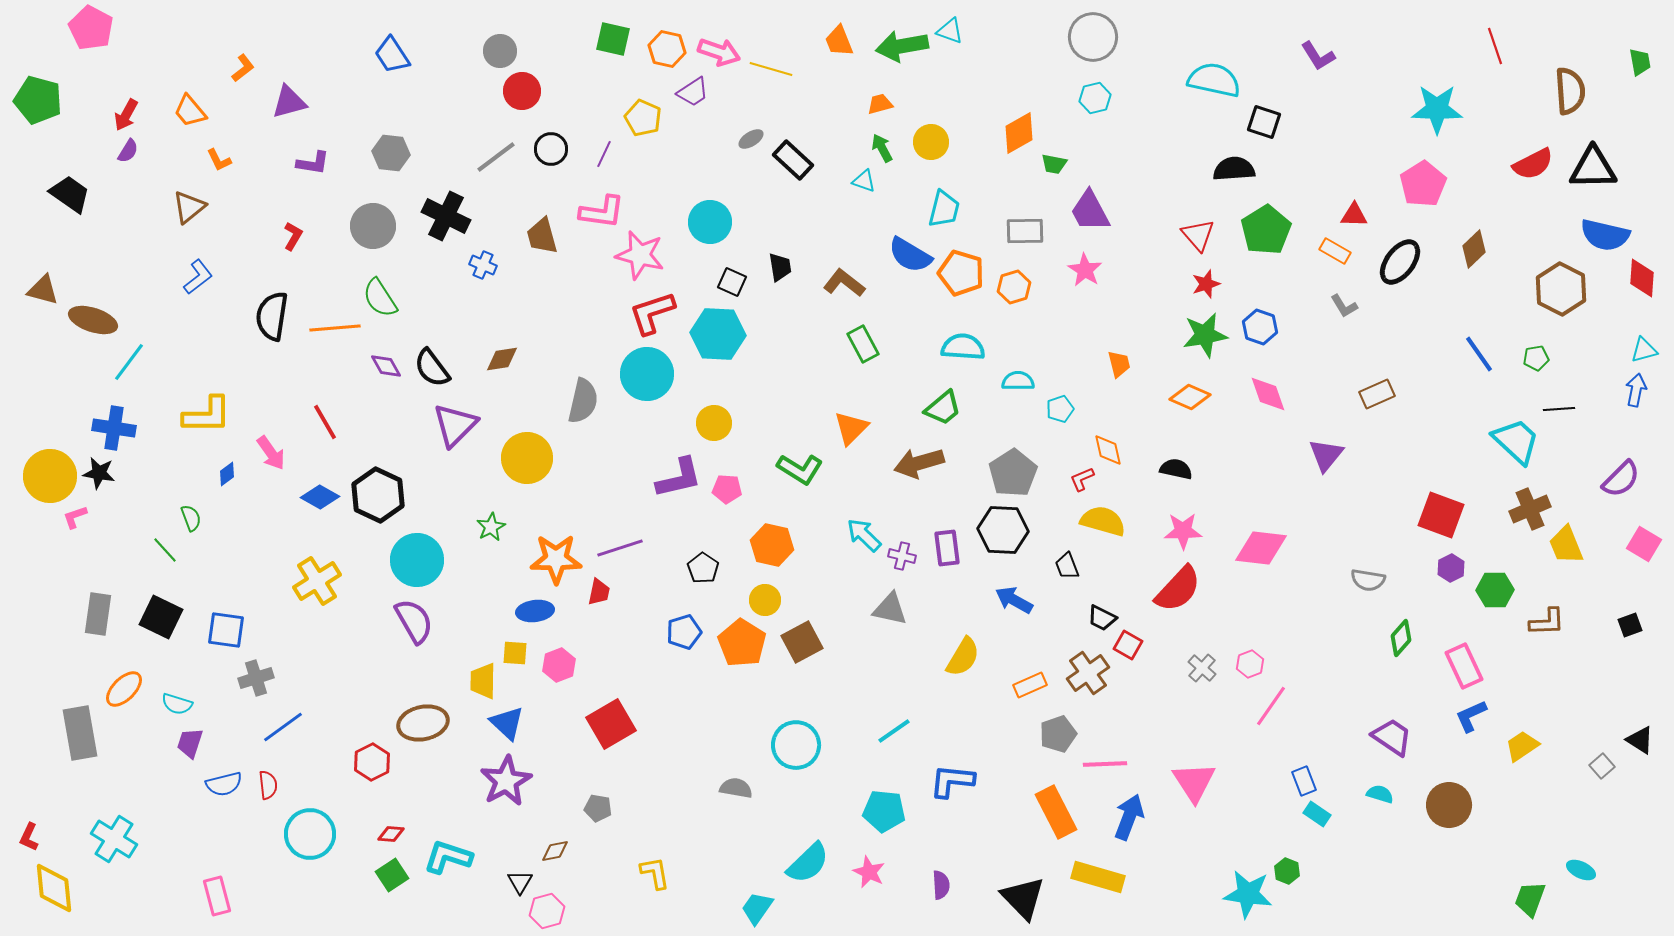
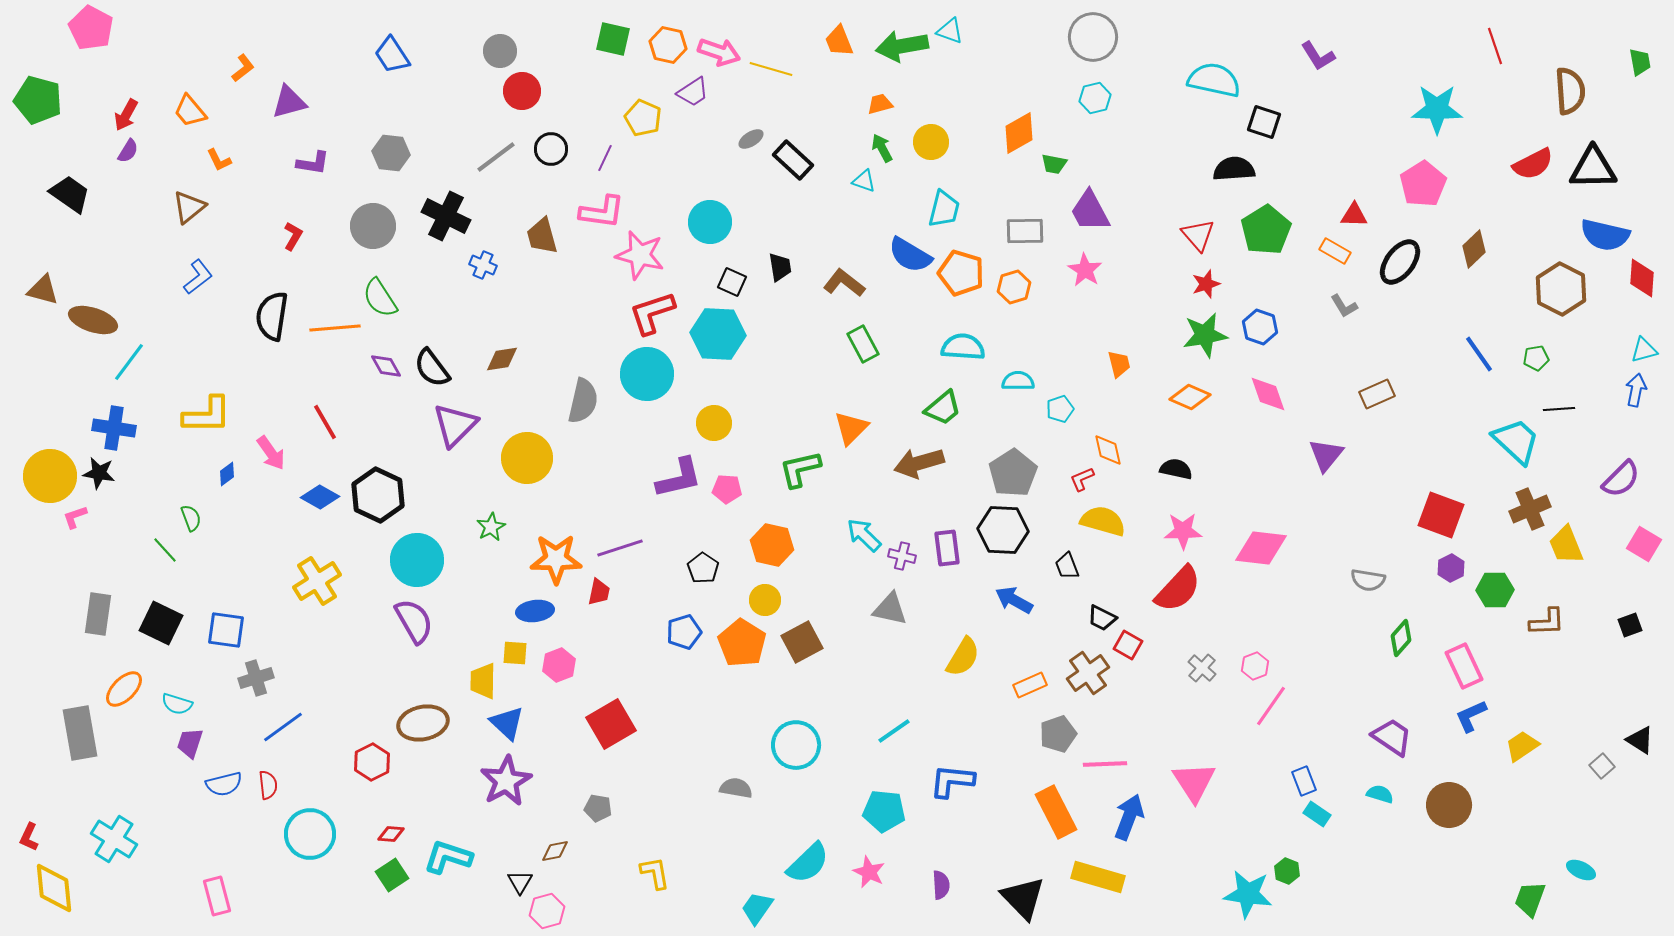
orange hexagon at (667, 49): moved 1 px right, 4 px up
purple line at (604, 154): moved 1 px right, 4 px down
green L-shape at (800, 469): rotated 135 degrees clockwise
black square at (161, 617): moved 6 px down
pink hexagon at (1250, 664): moved 5 px right, 2 px down
